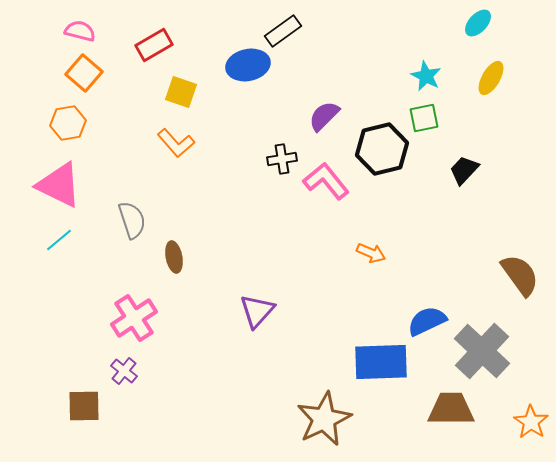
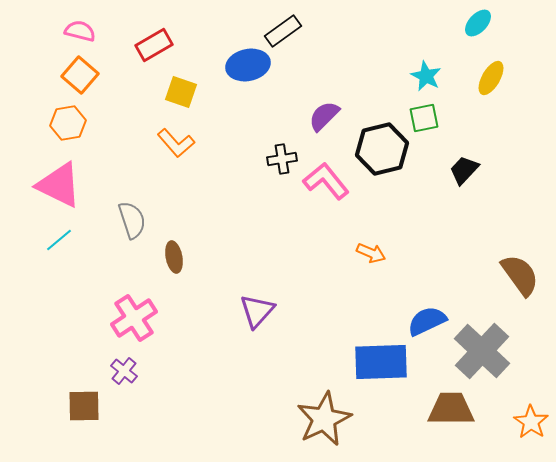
orange square: moved 4 px left, 2 px down
